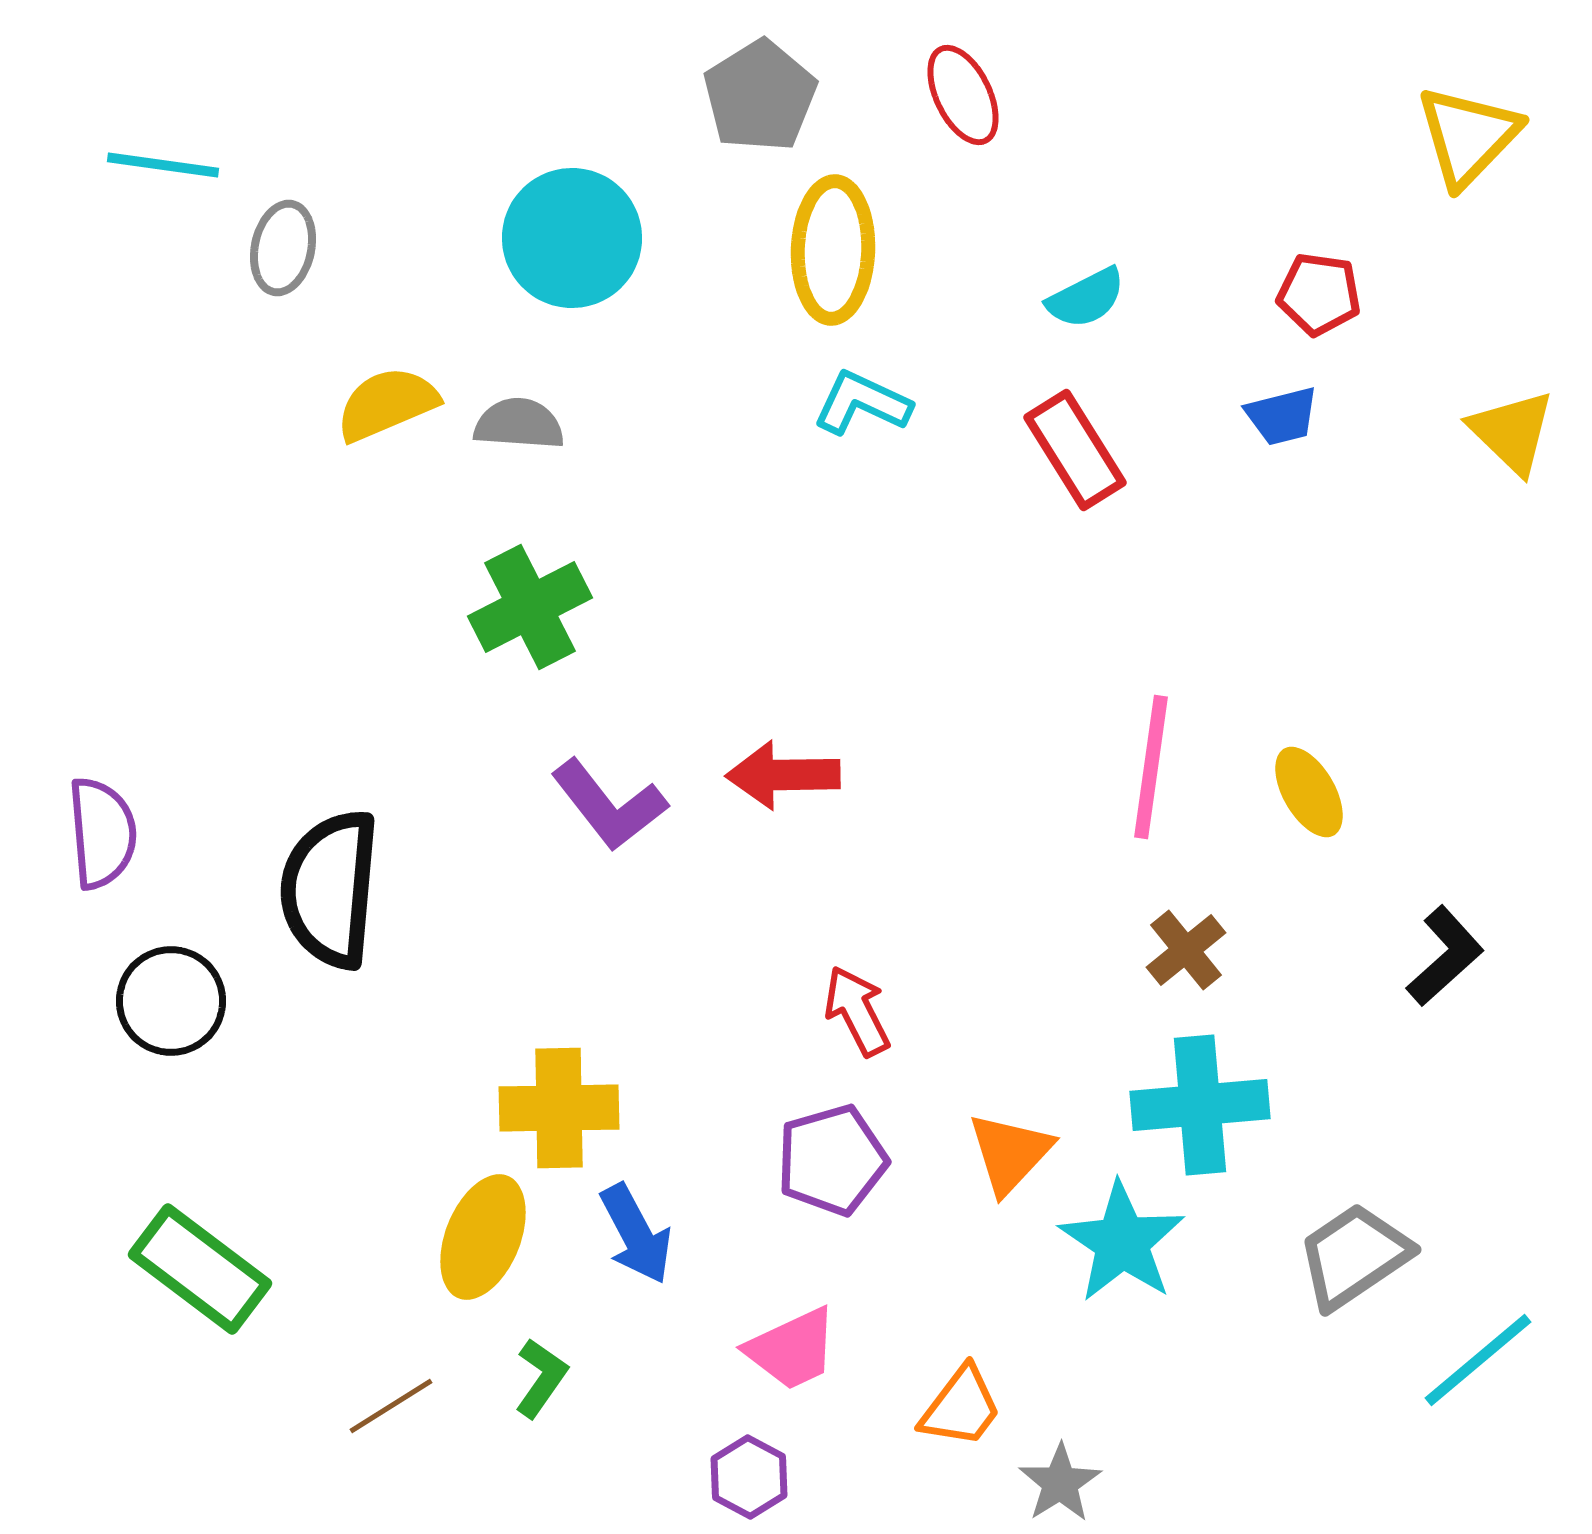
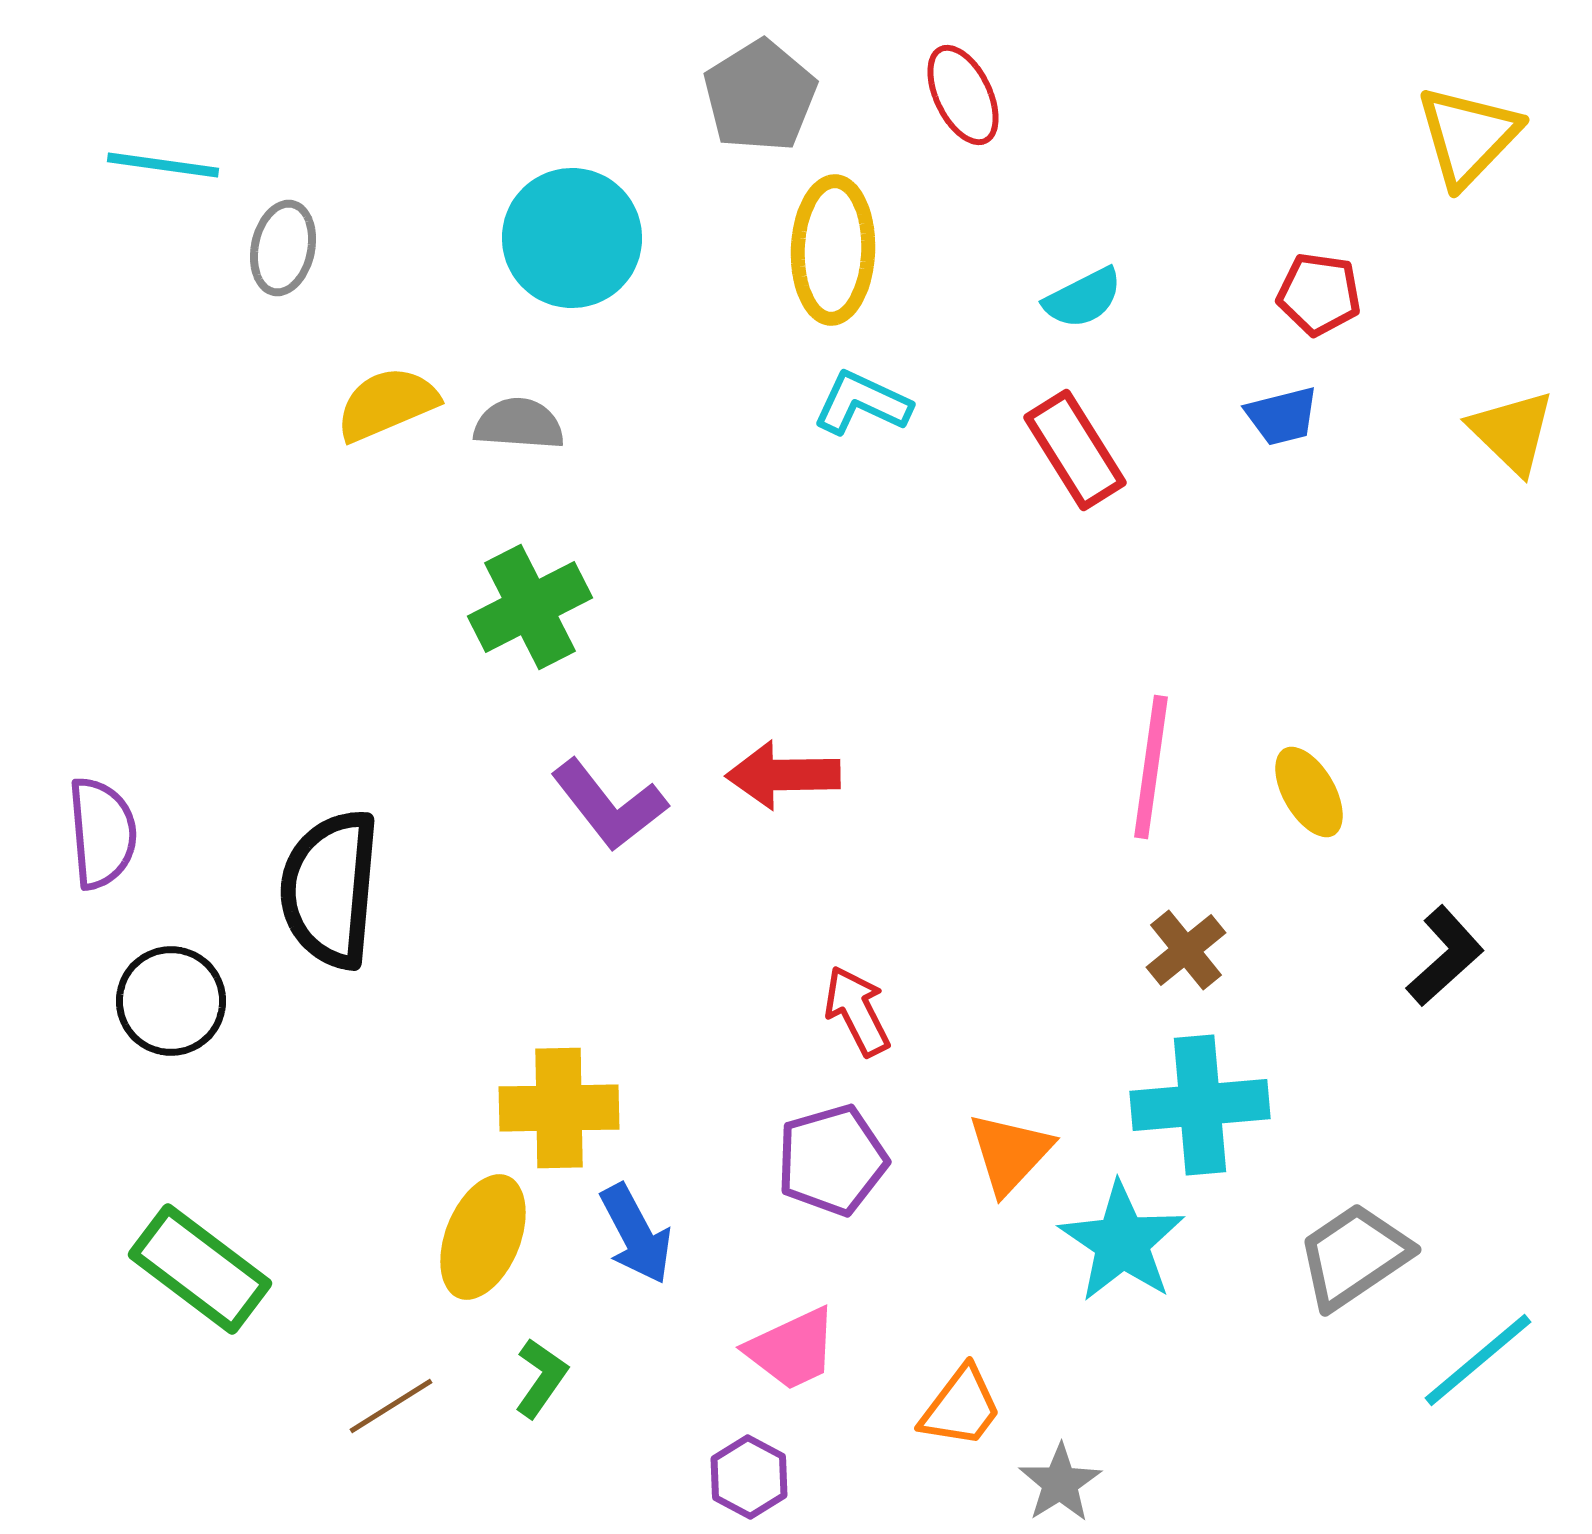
cyan semicircle at (1086, 298): moved 3 px left
